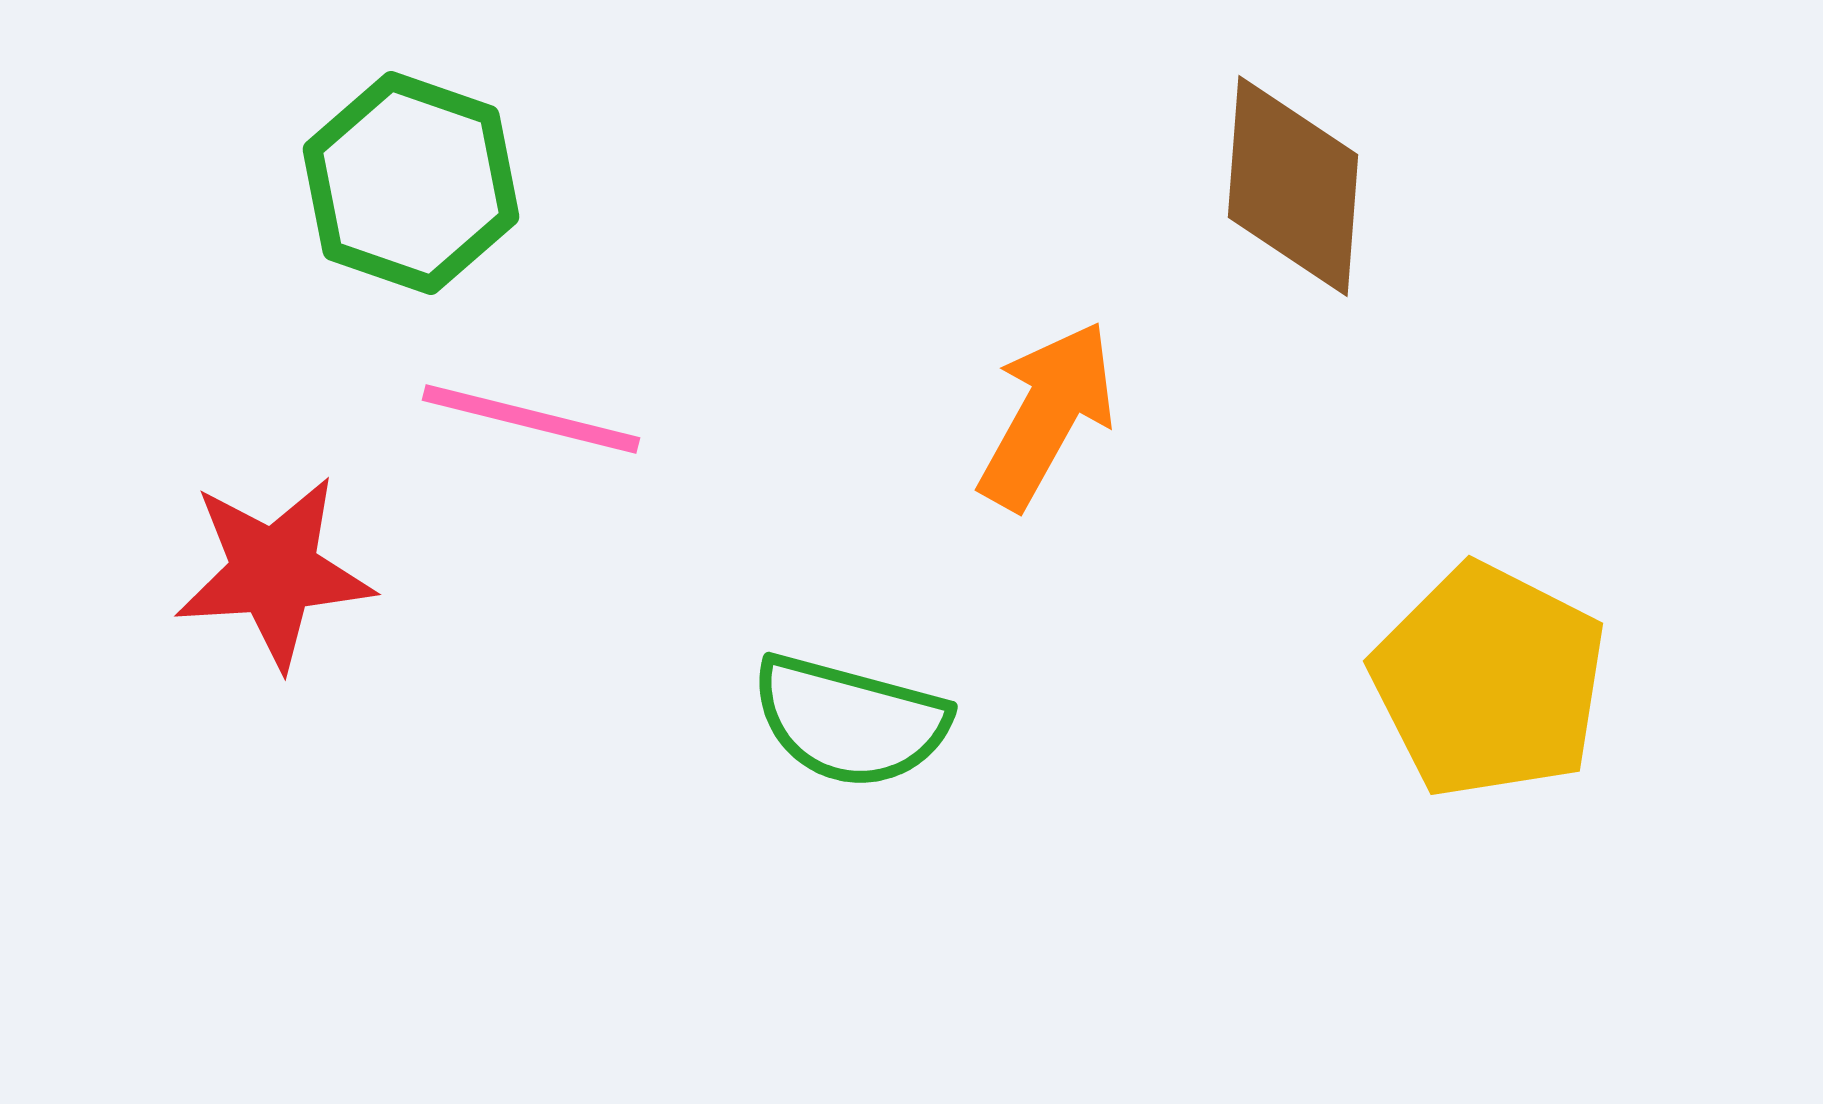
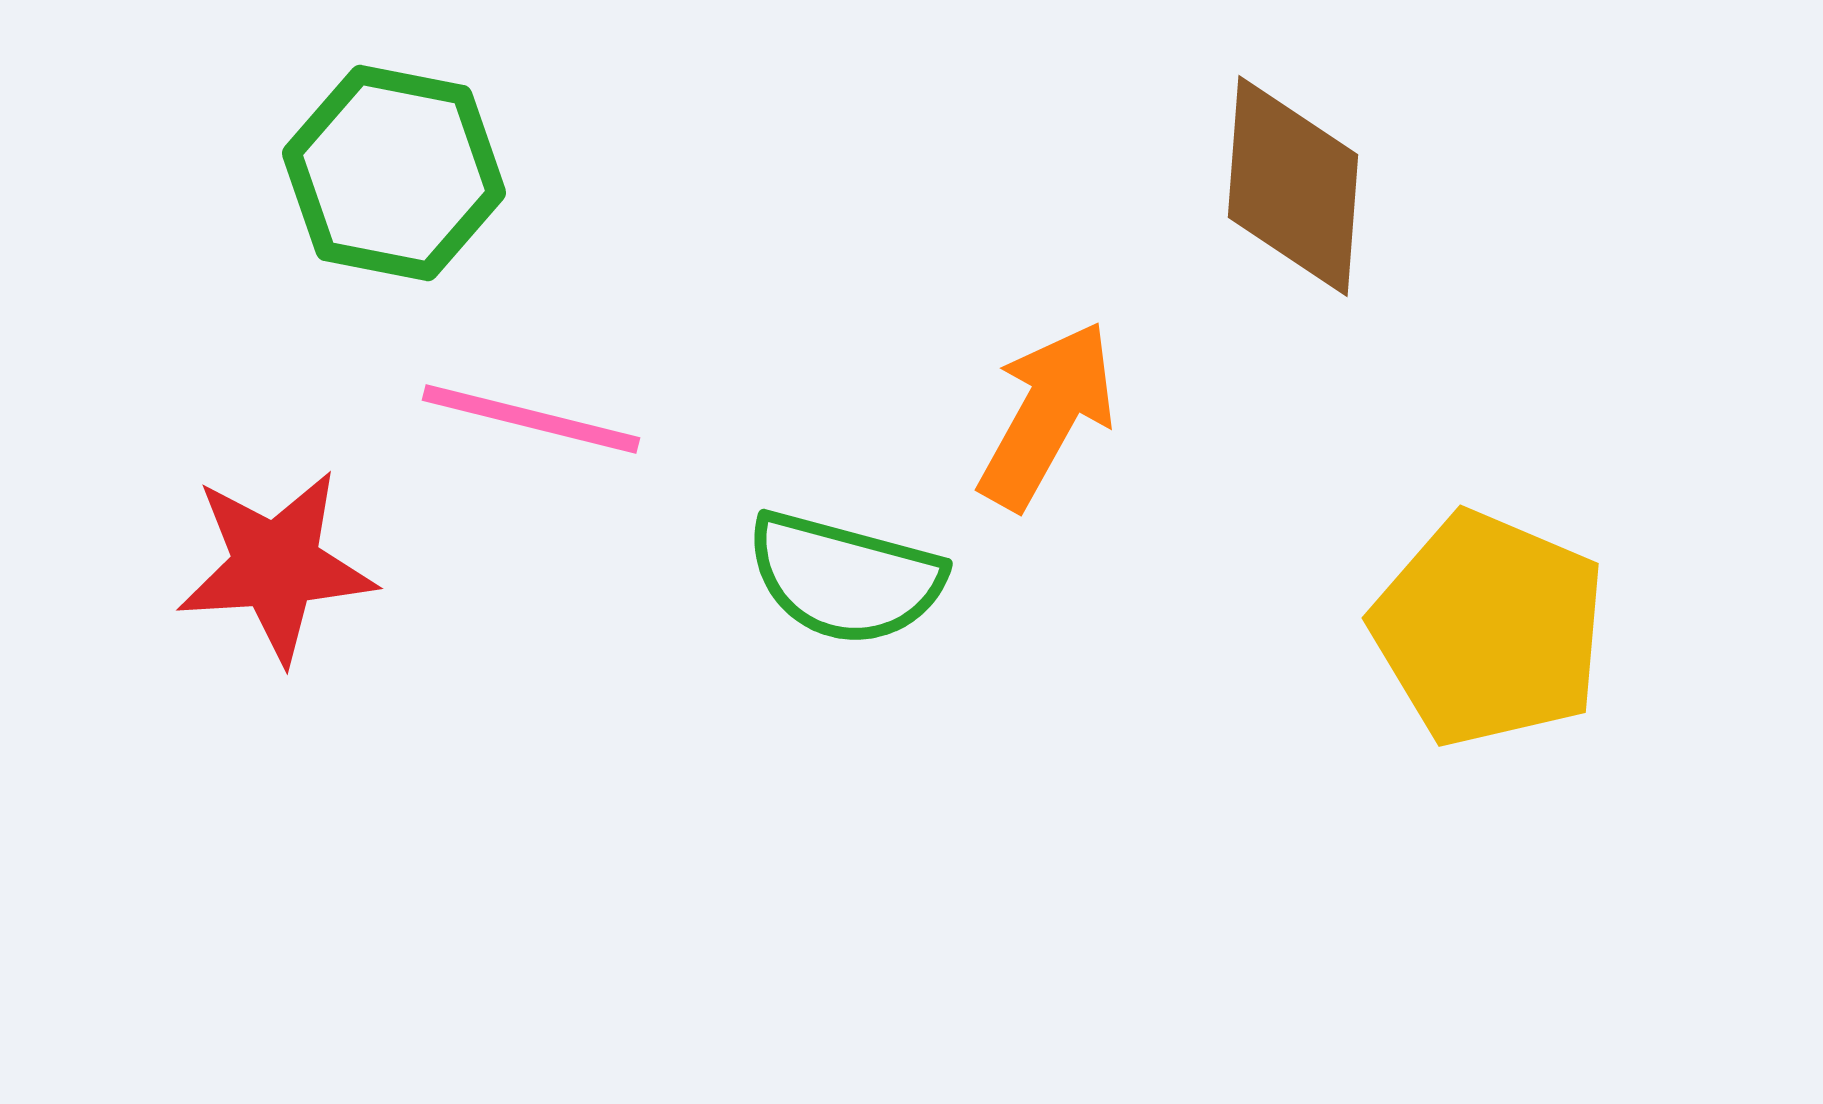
green hexagon: moved 17 px left, 10 px up; rotated 8 degrees counterclockwise
red star: moved 2 px right, 6 px up
yellow pentagon: moved 52 px up; rotated 4 degrees counterclockwise
green semicircle: moved 5 px left, 143 px up
